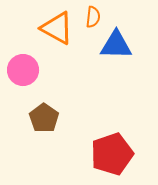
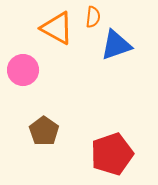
blue triangle: rotated 20 degrees counterclockwise
brown pentagon: moved 13 px down
